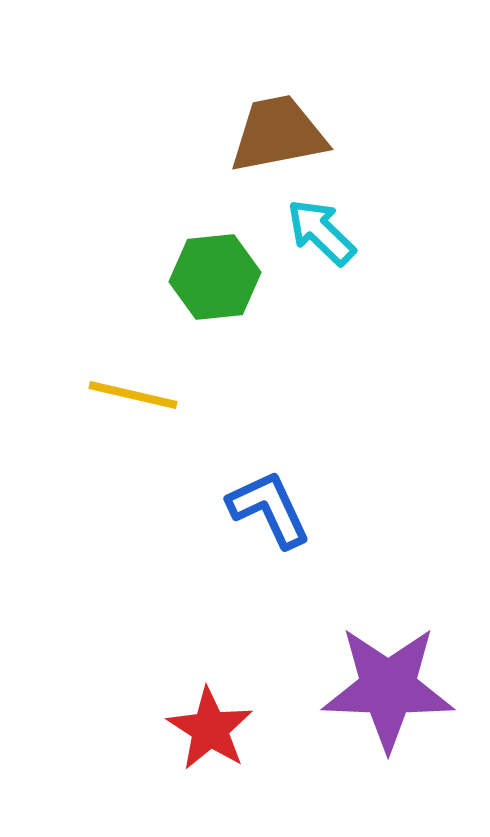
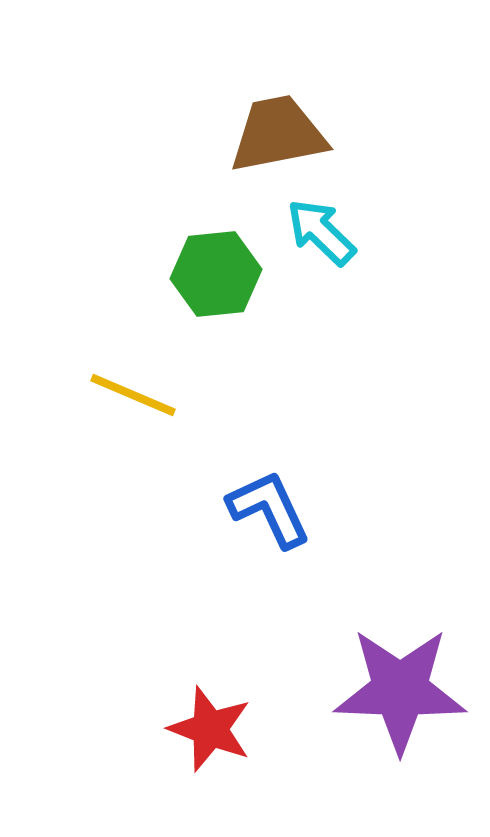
green hexagon: moved 1 px right, 3 px up
yellow line: rotated 10 degrees clockwise
purple star: moved 12 px right, 2 px down
red star: rotated 12 degrees counterclockwise
